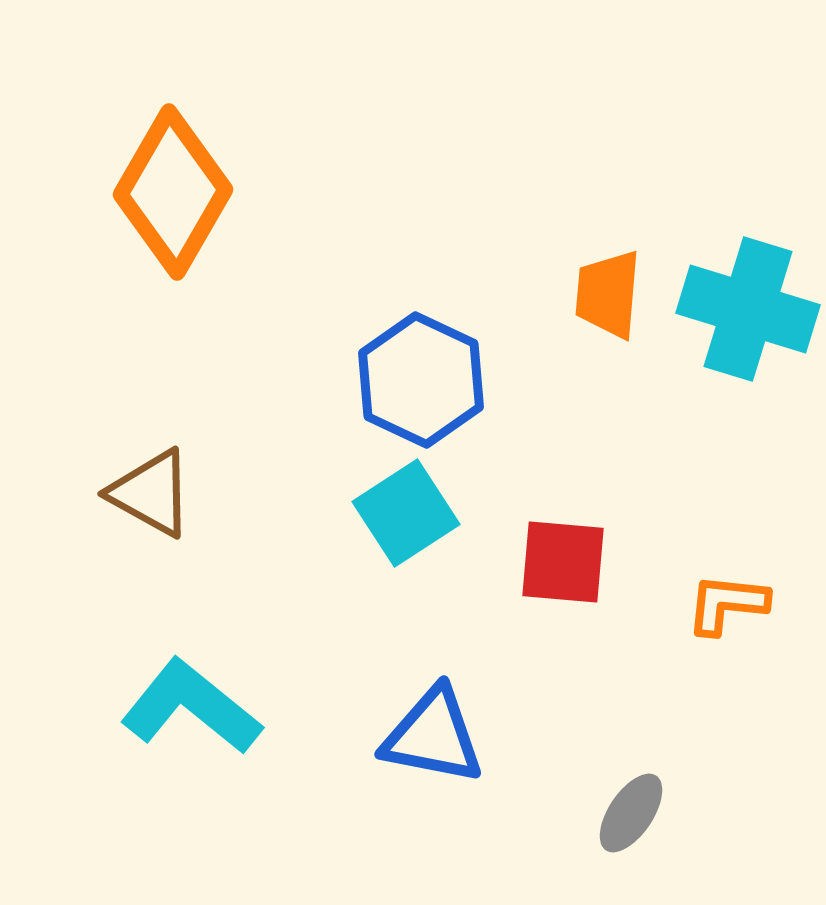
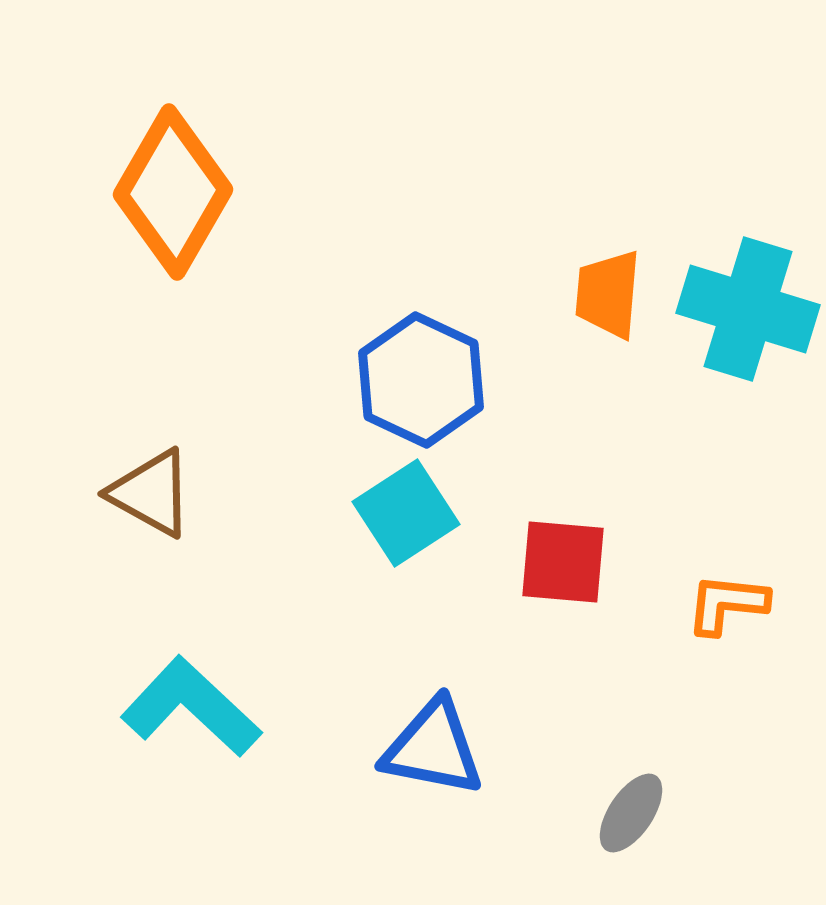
cyan L-shape: rotated 4 degrees clockwise
blue triangle: moved 12 px down
